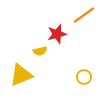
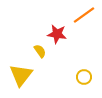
red star: rotated 24 degrees clockwise
yellow semicircle: rotated 112 degrees counterclockwise
yellow triangle: rotated 30 degrees counterclockwise
